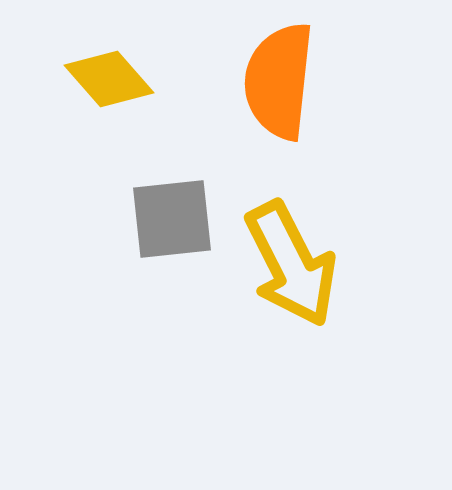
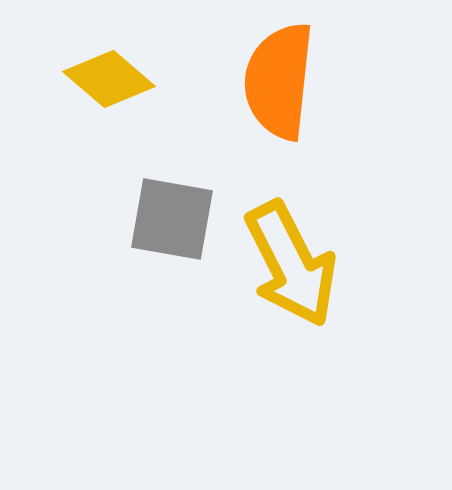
yellow diamond: rotated 8 degrees counterclockwise
gray square: rotated 16 degrees clockwise
